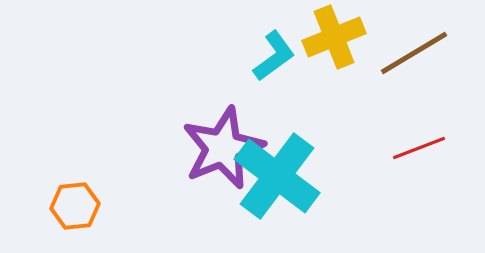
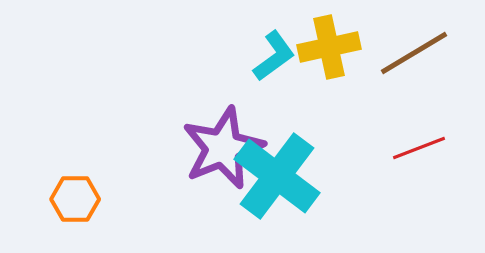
yellow cross: moved 5 px left, 10 px down; rotated 10 degrees clockwise
orange hexagon: moved 7 px up; rotated 6 degrees clockwise
